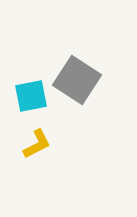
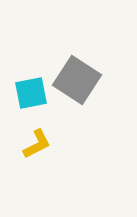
cyan square: moved 3 px up
